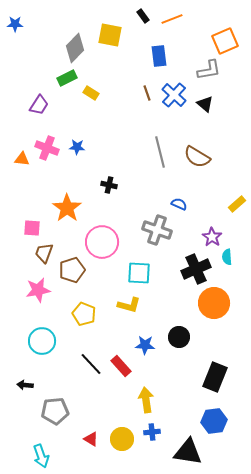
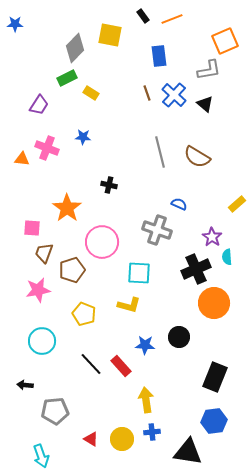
blue star at (77, 147): moved 6 px right, 10 px up
